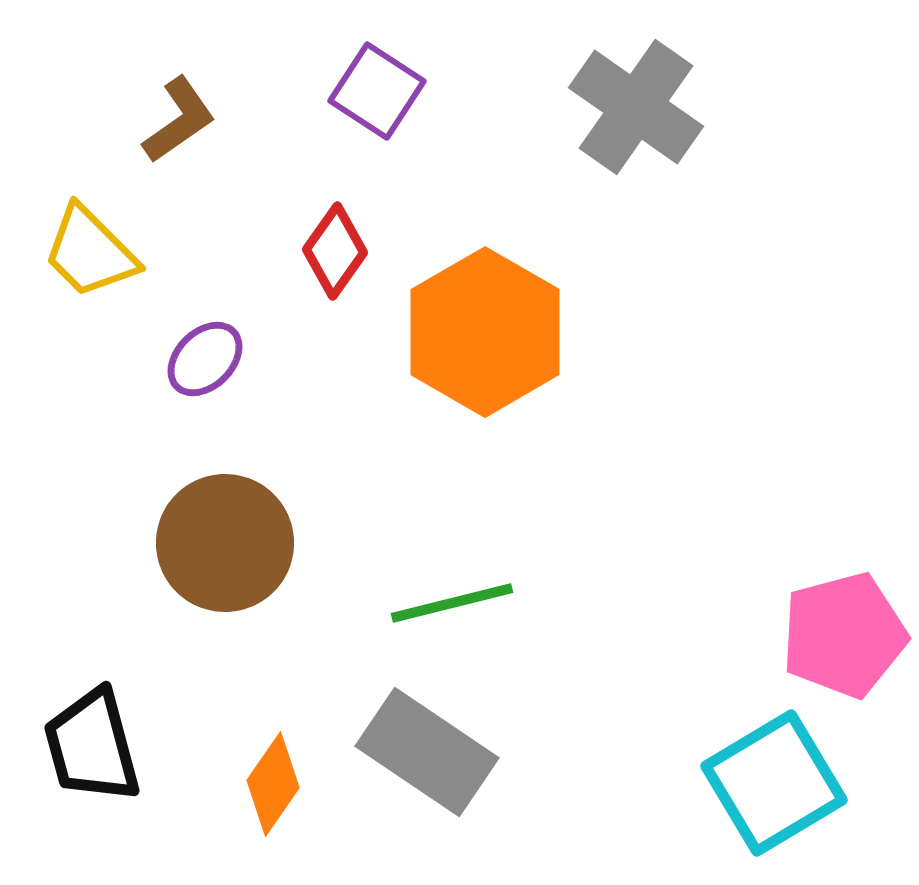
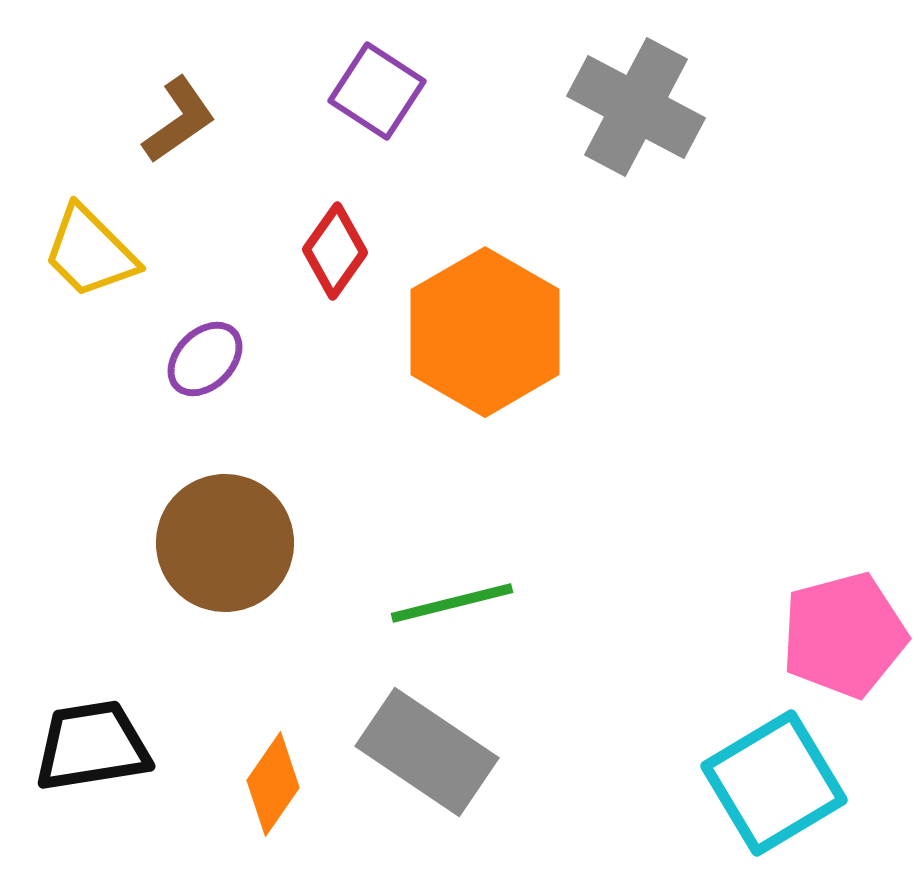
gray cross: rotated 7 degrees counterclockwise
black trapezoid: rotated 96 degrees clockwise
